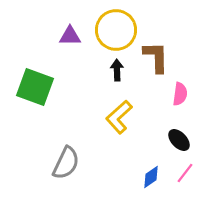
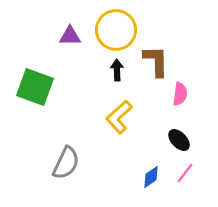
brown L-shape: moved 4 px down
